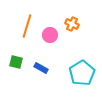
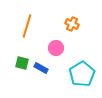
pink circle: moved 6 px right, 13 px down
green square: moved 6 px right, 1 px down
cyan pentagon: moved 1 px down
